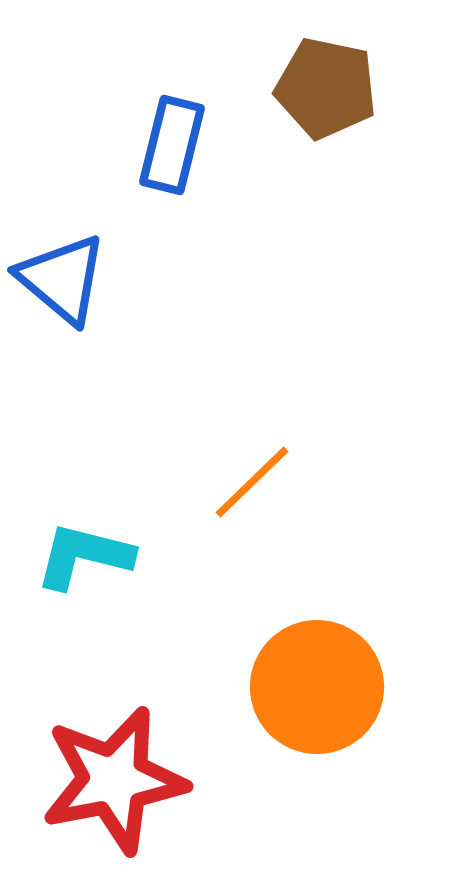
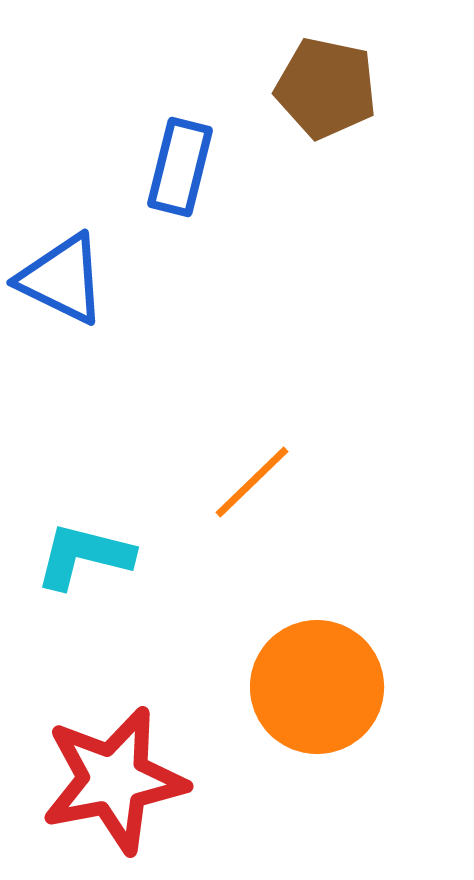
blue rectangle: moved 8 px right, 22 px down
blue triangle: rotated 14 degrees counterclockwise
